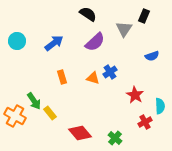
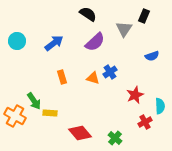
red star: rotated 18 degrees clockwise
yellow rectangle: rotated 48 degrees counterclockwise
